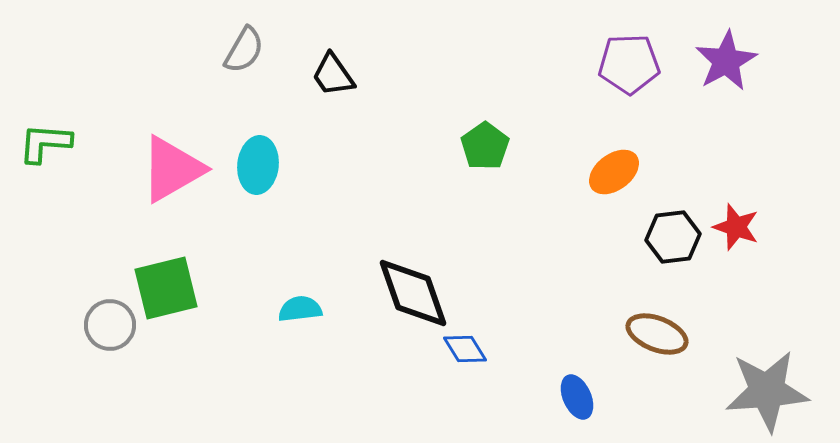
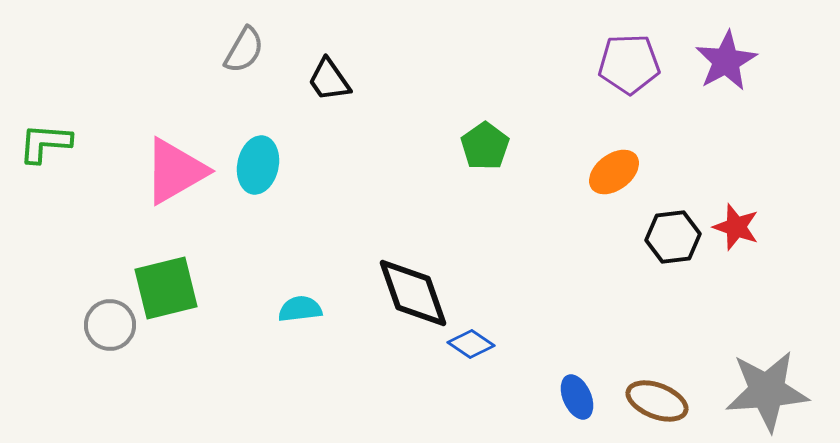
black trapezoid: moved 4 px left, 5 px down
cyan ellipse: rotated 6 degrees clockwise
pink triangle: moved 3 px right, 2 px down
brown ellipse: moved 67 px down
blue diamond: moved 6 px right, 5 px up; rotated 24 degrees counterclockwise
